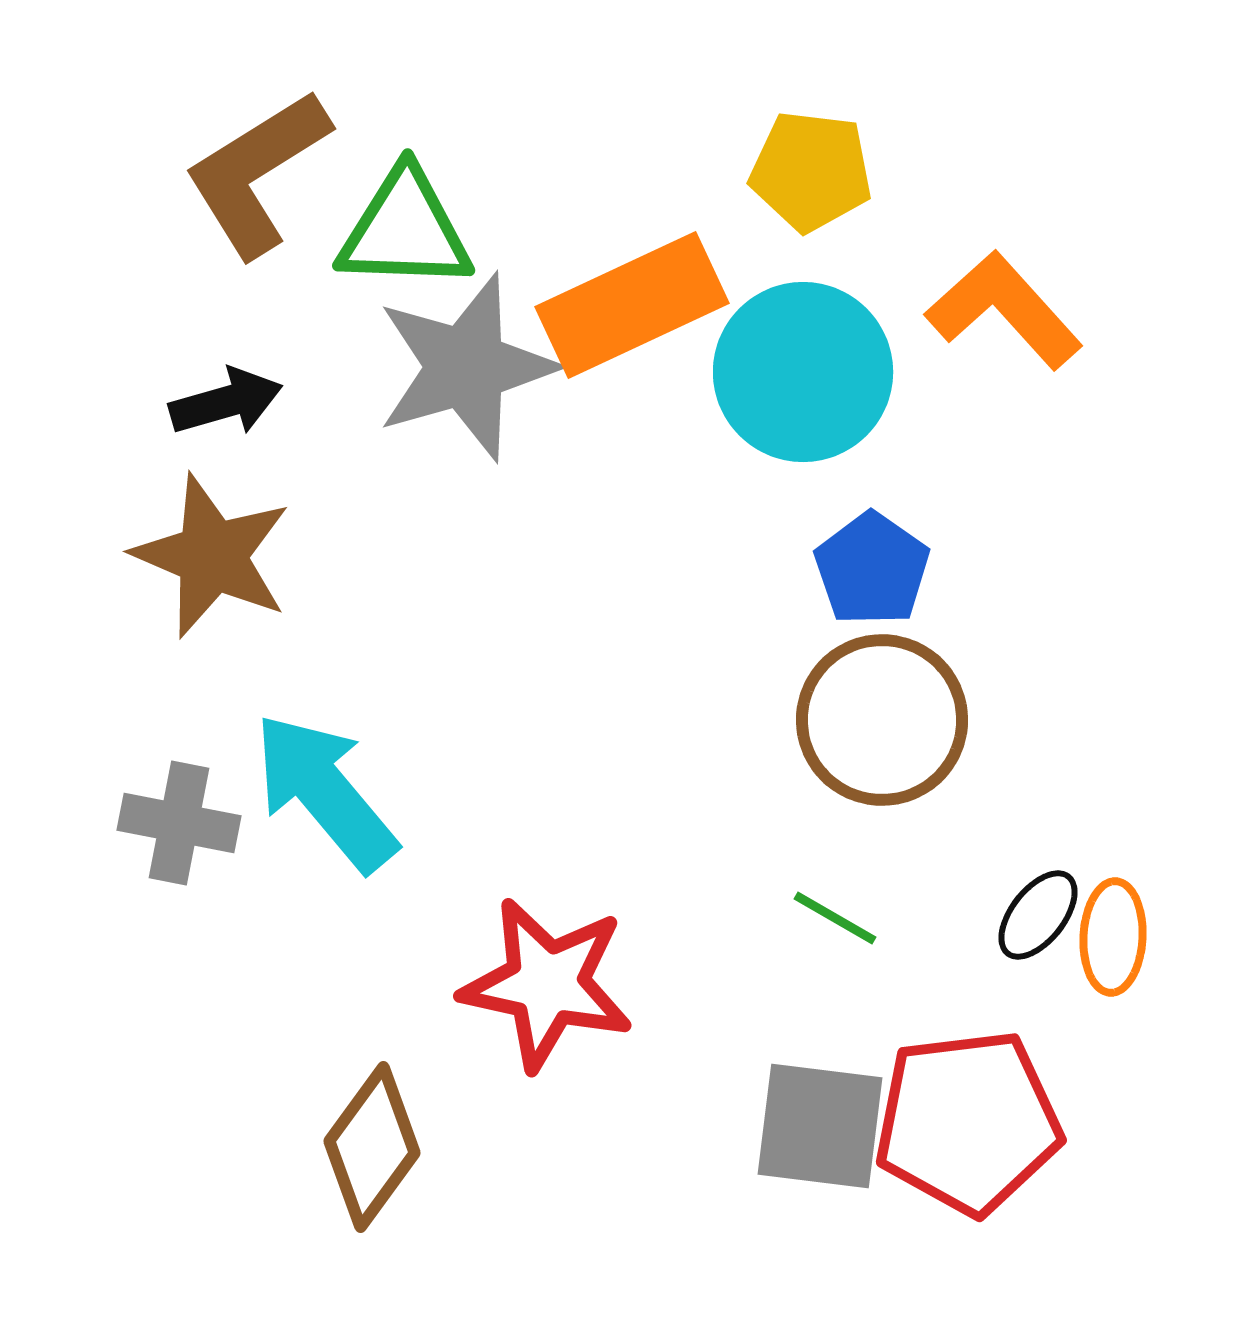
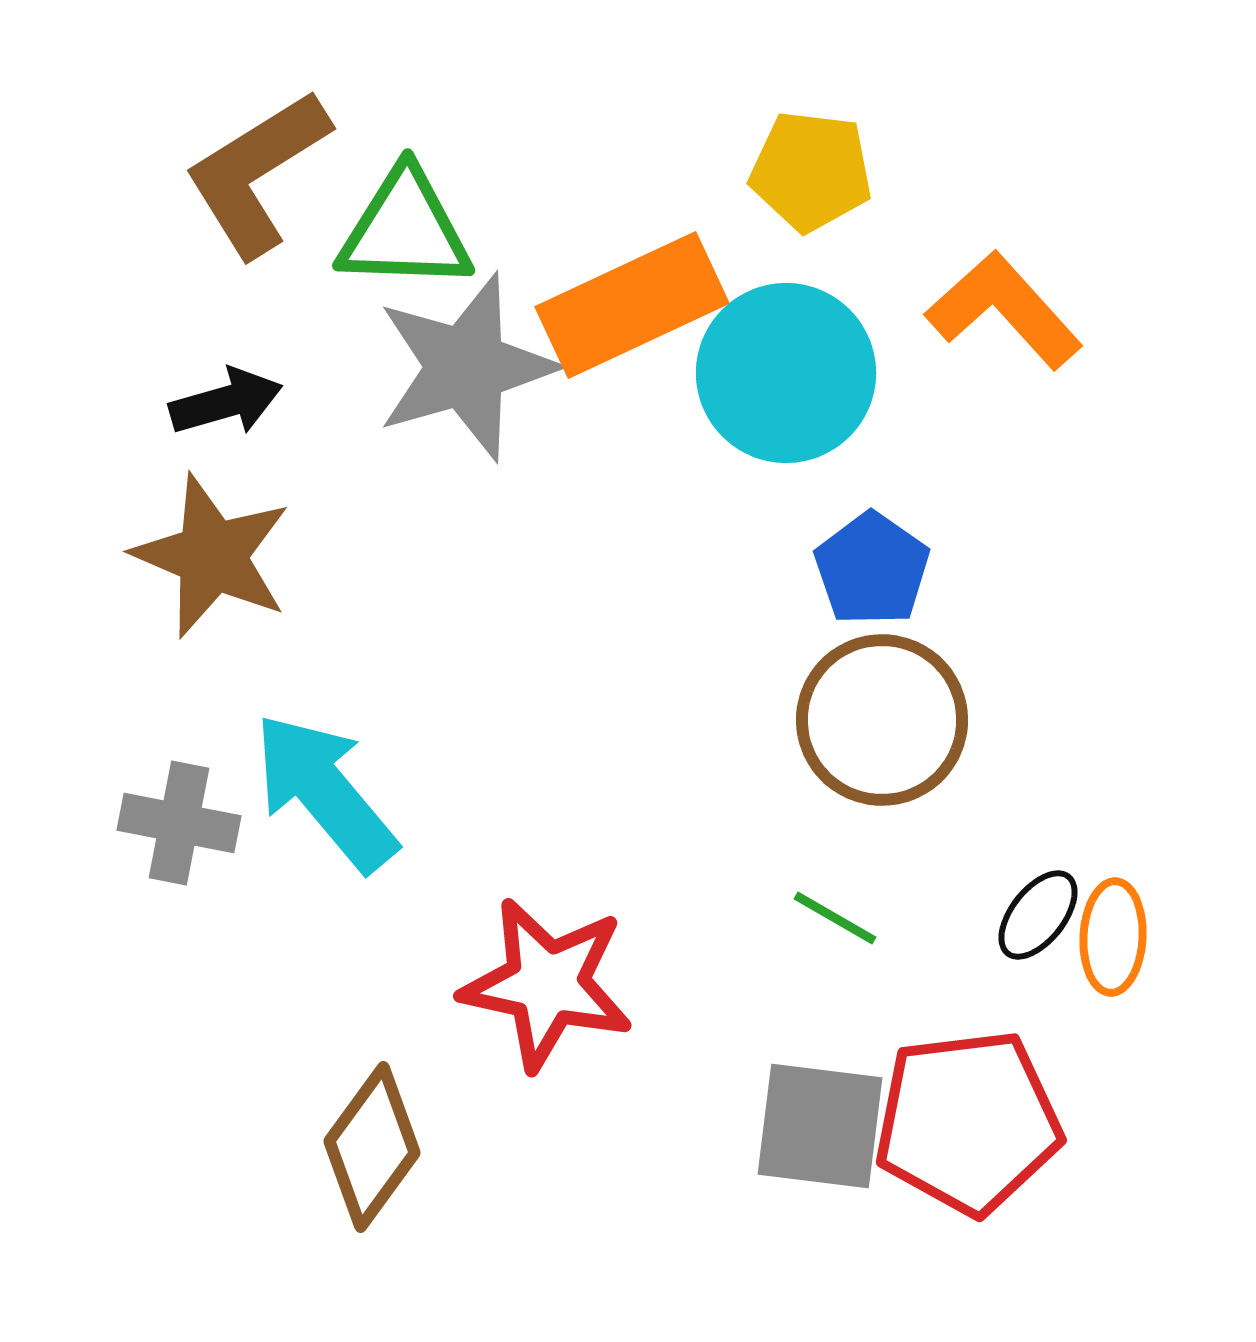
cyan circle: moved 17 px left, 1 px down
